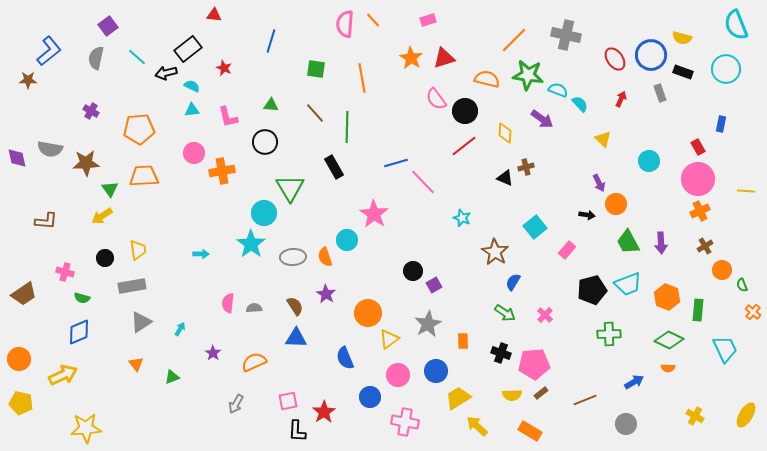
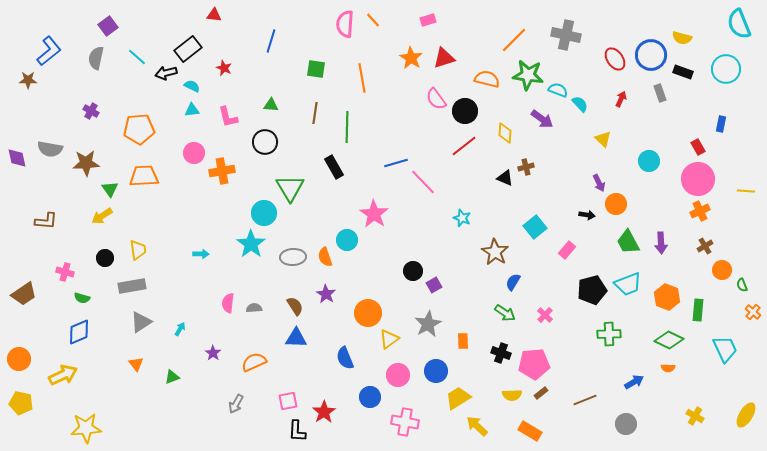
cyan semicircle at (736, 25): moved 3 px right, 1 px up
brown line at (315, 113): rotated 50 degrees clockwise
